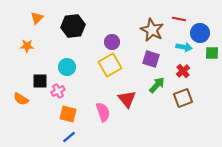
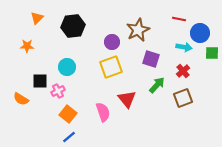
brown star: moved 14 px left; rotated 20 degrees clockwise
yellow square: moved 1 px right, 2 px down; rotated 10 degrees clockwise
orange square: rotated 24 degrees clockwise
